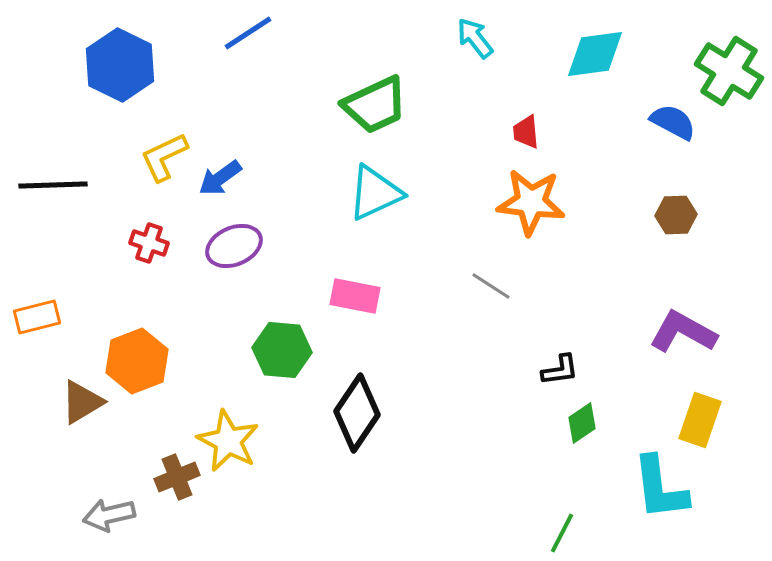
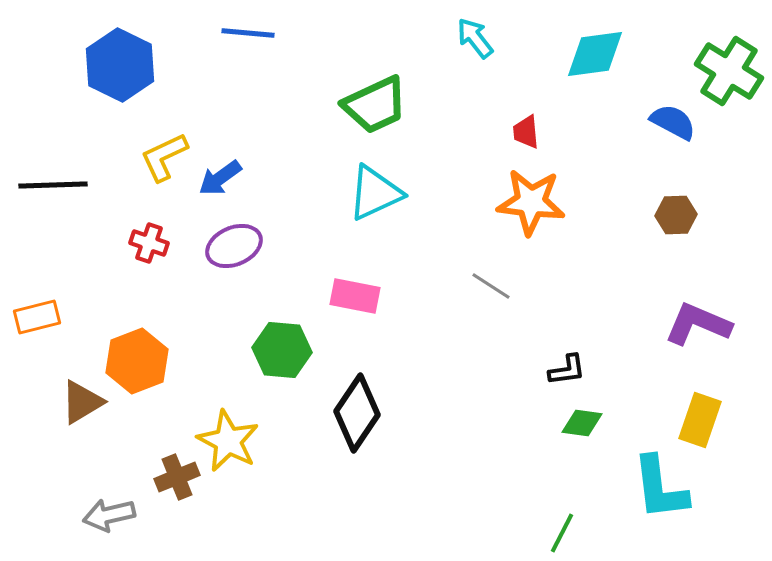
blue line: rotated 38 degrees clockwise
purple L-shape: moved 15 px right, 8 px up; rotated 6 degrees counterclockwise
black L-shape: moved 7 px right
green diamond: rotated 42 degrees clockwise
